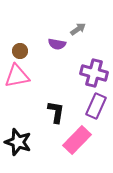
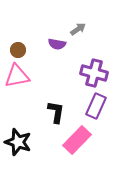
brown circle: moved 2 px left, 1 px up
